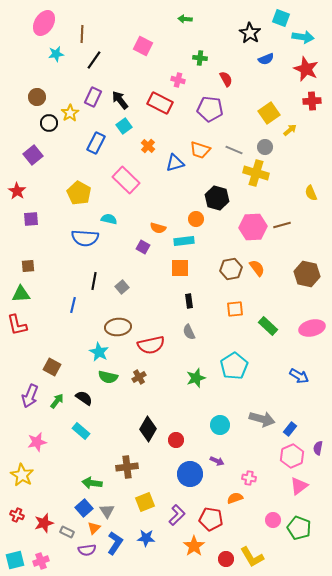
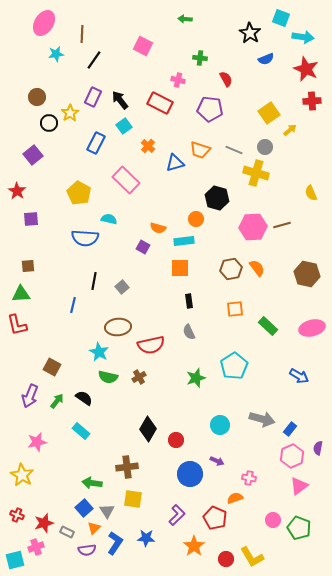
yellow square at (145, 502): moved 12 px left, 3 px up; rotated 30 degrees clockwise
red pentagon at (211, 519): moved 4 px right, 1 px up; rotated 15 degrees clockwise
pink cross at (41, 561): moved 5 px left, 14 px up
